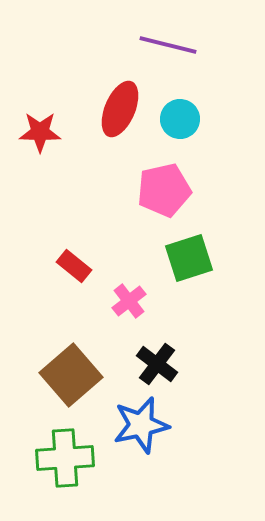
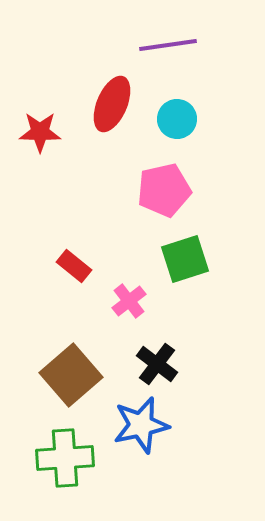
purple line: rotated 22 degrees counterclockwise
red ellipse: moved 8 px left, 5 px up
cyan circle: moved 3 px left
green square: moved 4 px left, 1 px down
